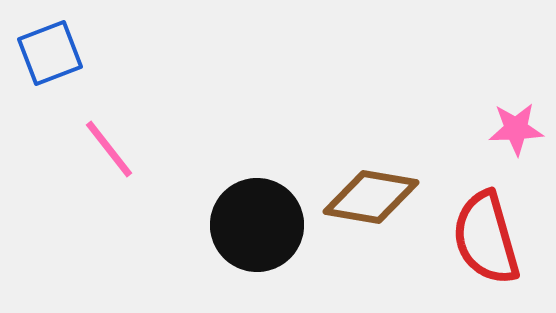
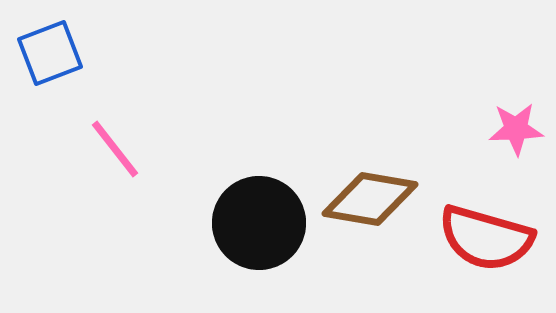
pink line: moved 6 px right
brown diamond: moved 1 px left, 2 px down
black circle: moved 2 px right, 2 px up
red semicircle: rotated 58 degrees counterclockwise
